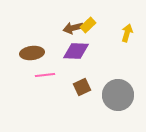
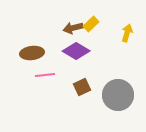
yellow rectangle: moved 3 px right, 1 px up
purple diamond: rotated 28 degrees clockwise
